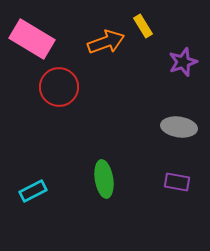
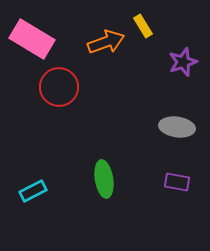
gray ellipse: moved 2 px left
